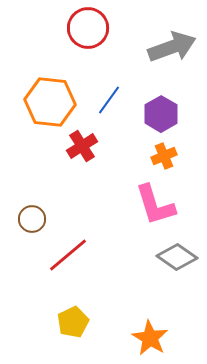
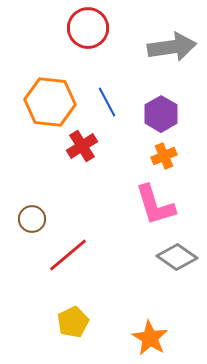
gray arrow: rotated 12 degrees clockwise
blue line: moved 2 px left, 2 px down; rotated 64 degrees counterclockwise
